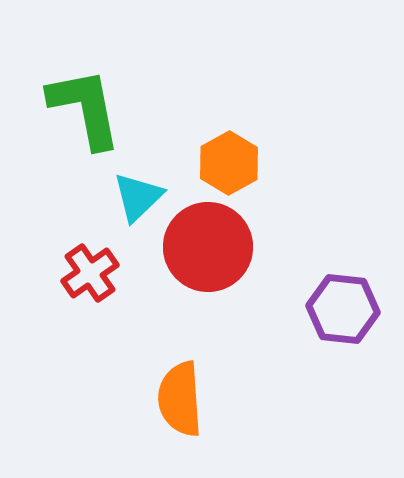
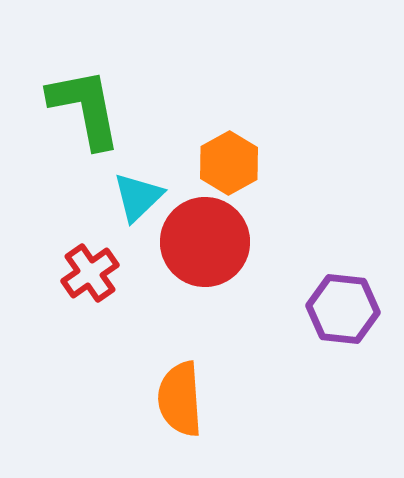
red circle: moved 3 px left, 5 px up
